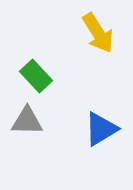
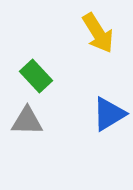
blue triangle: moved 8 px right, 15 px up
